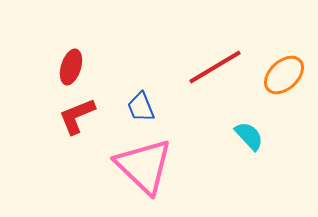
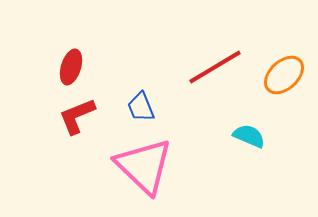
cyan semicircle: rotated 24 degrees counterclockwise
